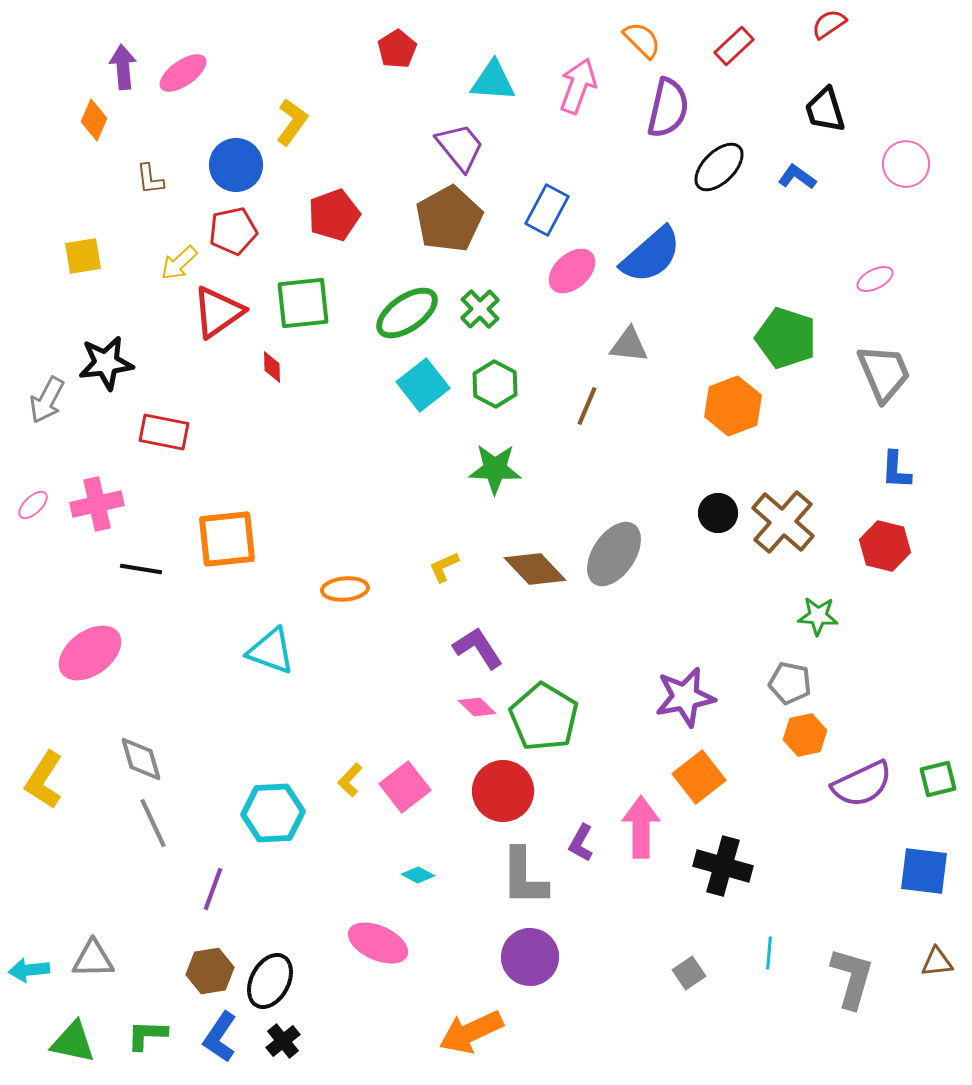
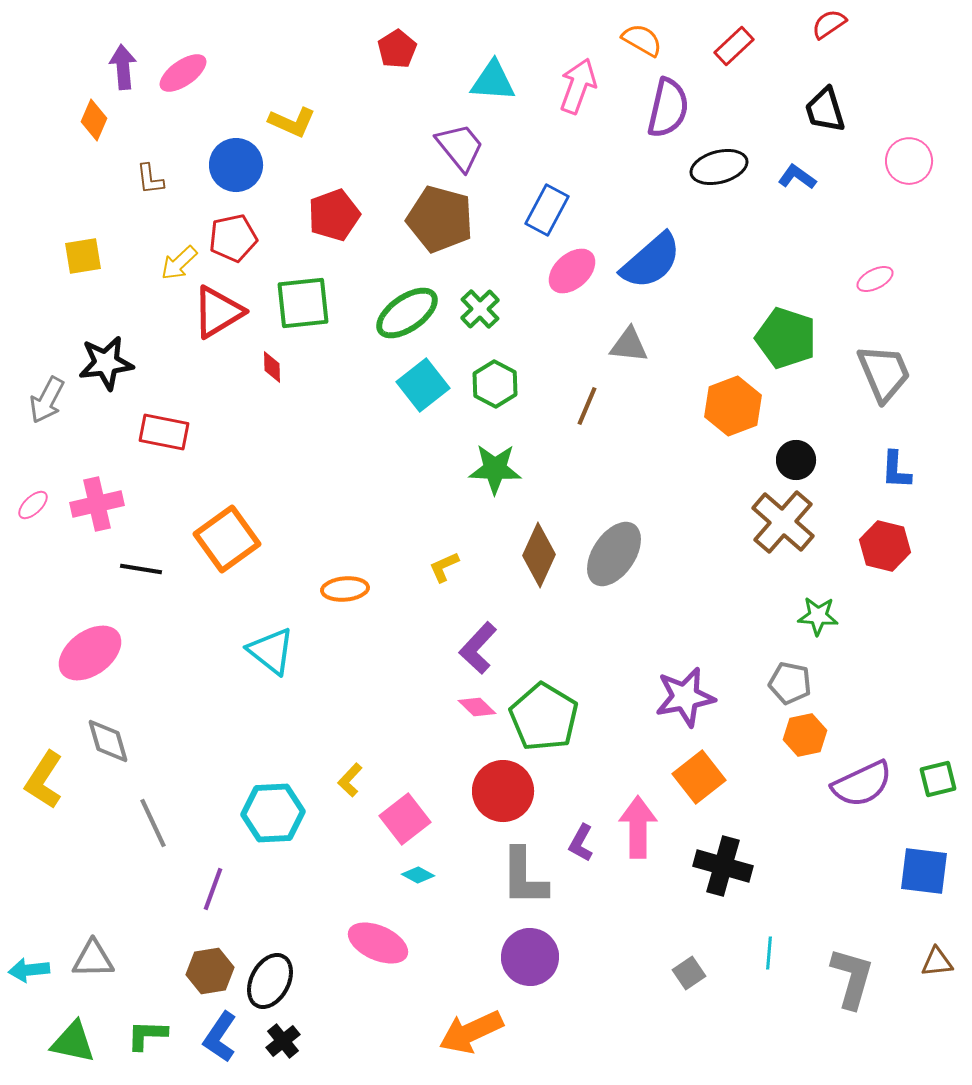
orange semicircle at (642, 40): rotated 15 degrees counterclockwise
yellow L-shape at (292, 122): rotated 78 degrees clockwise
pink circle at (906, 164): moved 3 px right, 3 px up
black ellipse at (719, 167): rotated 30 degrees clockwise
brown pentagon at (449, 219): moved 9 px left; rotated 28 degrees counterclockwise
red pentagon at (233, 231): moved 7 px down
blue semicircle at (651, 255): moved 6 px down
red triangle at (218, 312): rotated 4 degrees clockwise
black circle at (718, 513): moved 78 px right, 53 px up
orange square at (227, 539): rotated 30 degrees counterclockwise
brown diamond at (535, 569): moved 4 px right, 14 px up; rotated 68 degrees clockwise
purple L-shape at (478, 648): rotated 104 degrees counterclockwise
cyan triangle at (271, 651): rotated 18 degrees clockwise
gray diamond at (141, 759): moved 33 px left, 18 px up
pink square at (405, 787): moved 32 px down
pink arrow at (641, 827): moved 3 px left
